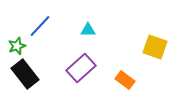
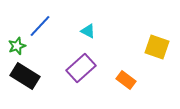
cyan triangle: moved 1 px down; rotated 28 degrees clockwise
yellow square: moved 2 px right
black rectangle: moved 2 px down; rotated 20 degrees counterclockwise
orange rectangle: moved 1 px right
